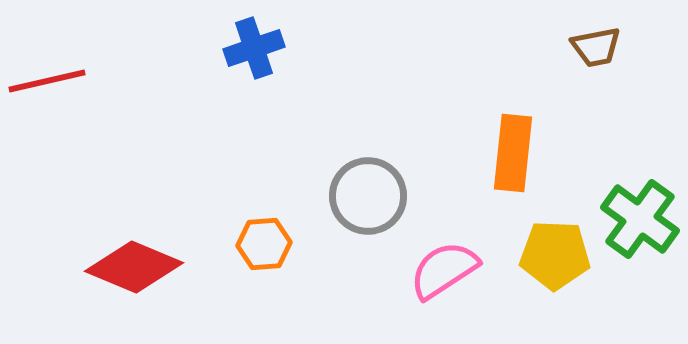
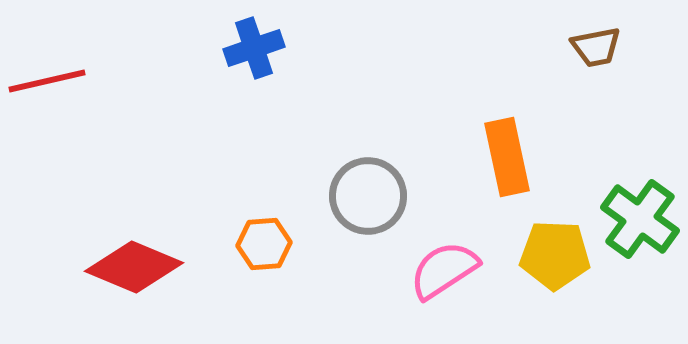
orange rectangle: moved 6 px left, 4 px down; rotated 18 degrees counterclockwise
